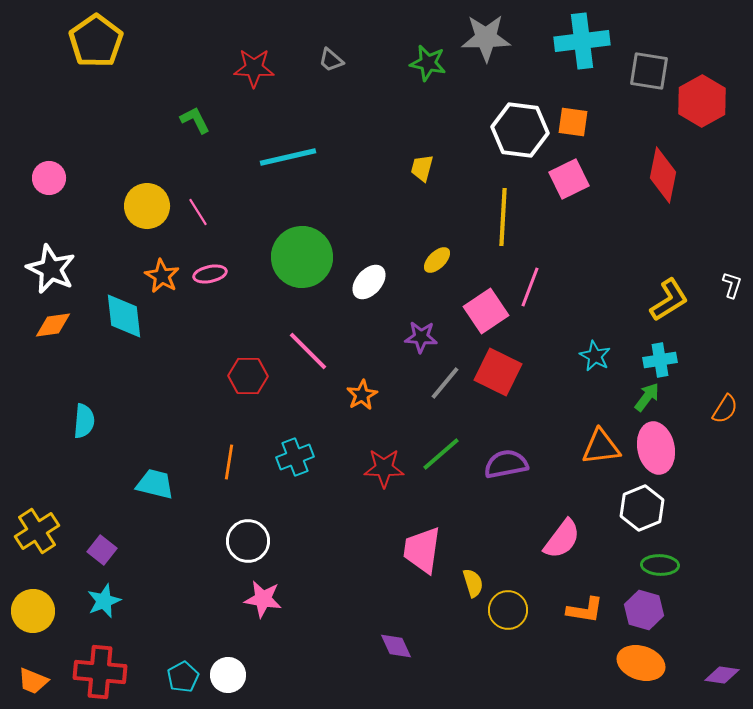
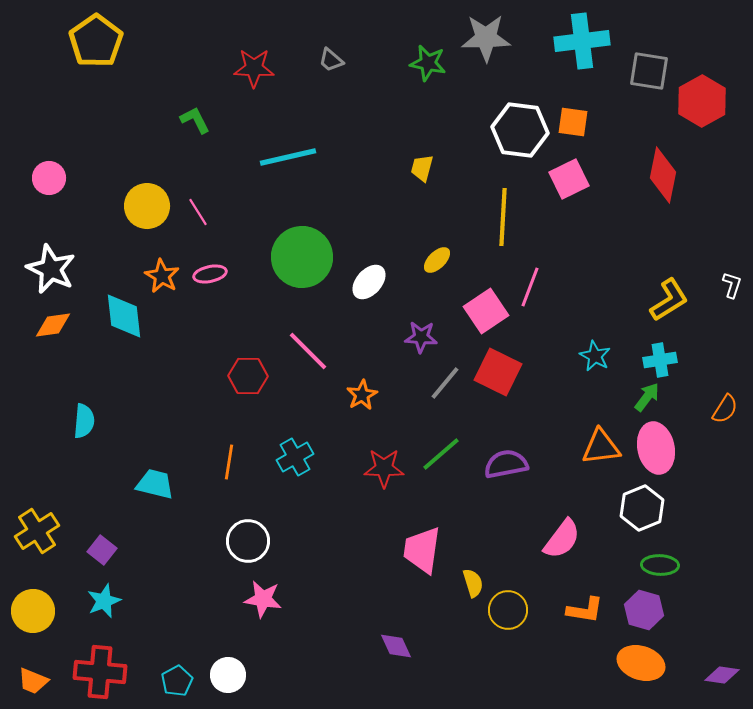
cyan cross at (295, 457): rotated 9 degrees counterclockwise
cyan pentagon at (183, 677): moved 6 px left, 4 px down
